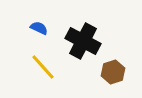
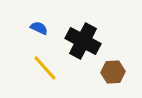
yellow line: moved 2 px right, 1 px down
brown hexagon: rotated 15 degrees clockwise
